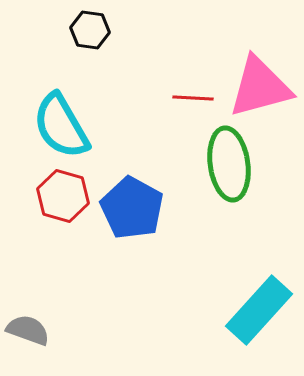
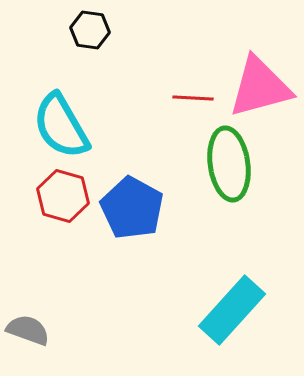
cyan rectangle: moved 27 px left
